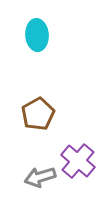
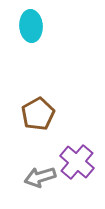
cyan ellipse: moved 6 px left, 9 px up
purple cross: moved 1 px left, 1 px down
